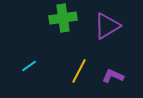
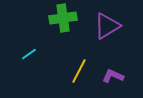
cyan line: moved 12 px up
